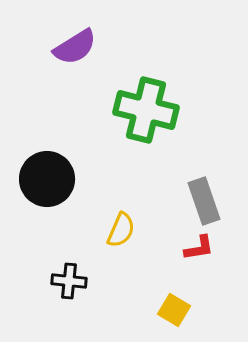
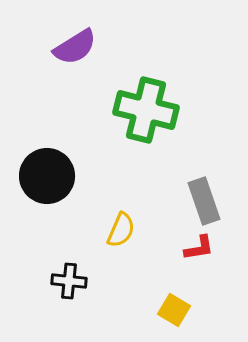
black circle: moved 3 px up
